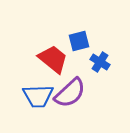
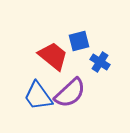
red trapezoid: moved 3 px up
blue trapezoid: rotated 56 degrees clockwise
